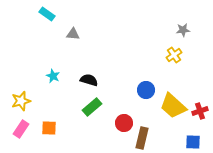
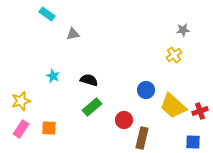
gray triangle: rotated 16 degrees counterclockwise
red circle: moved 3 px up
